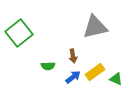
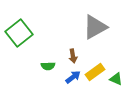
gray triangle: rotated 16 degrees counterclockwise
